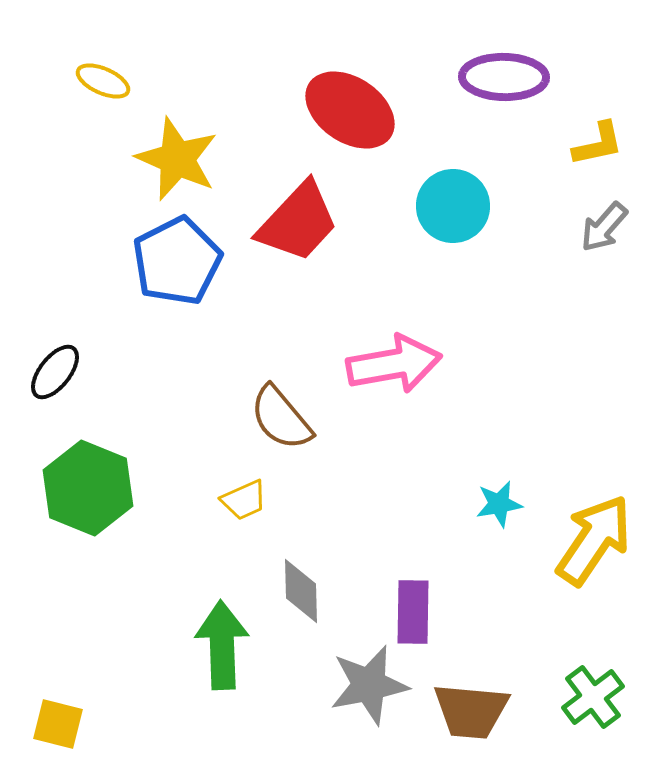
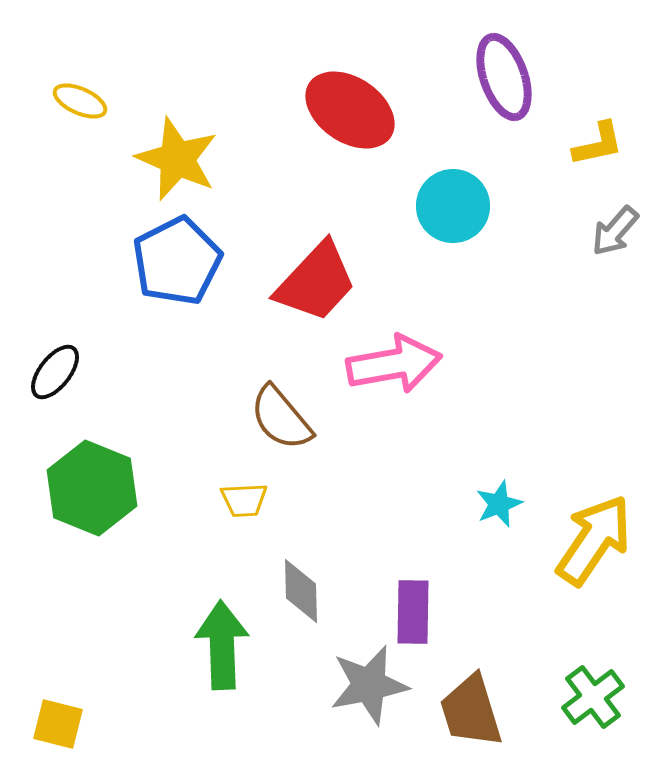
purple ellipse: rotated 70 degrees clockwise
yellow ellipse: moved 23 px left, 20 px down
red trapezoid: moved 18 px right, 60 px down
gray arrow: moved 11 px right, 4 px down
green hexagon: moved 4 px right
yellow trapezoid: rotated 21 degrees clockwise
cyan star: rotated 12 degrees counterclockwise
brown trapezoid: rotated 68 degrees clockwise
